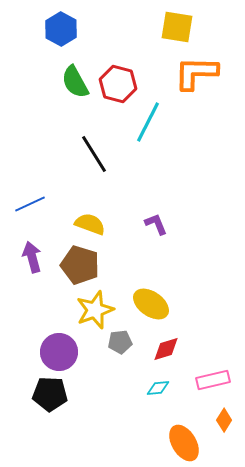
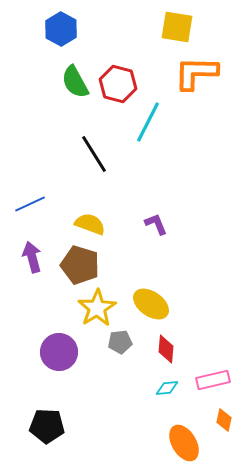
yellow star: moved 2 px right, 2 px up; rotated 12 degrees counterclockwise
red diamond: rotated 68 degrees counterclockwise
cyan diamond: moved 9 px right
black pentagon: moved 3 px left, 32 px down
orange diamond: rotated 20 degrees counterclockwise
